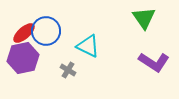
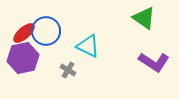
green triangle: rotated 20 degrees counterclockwise
